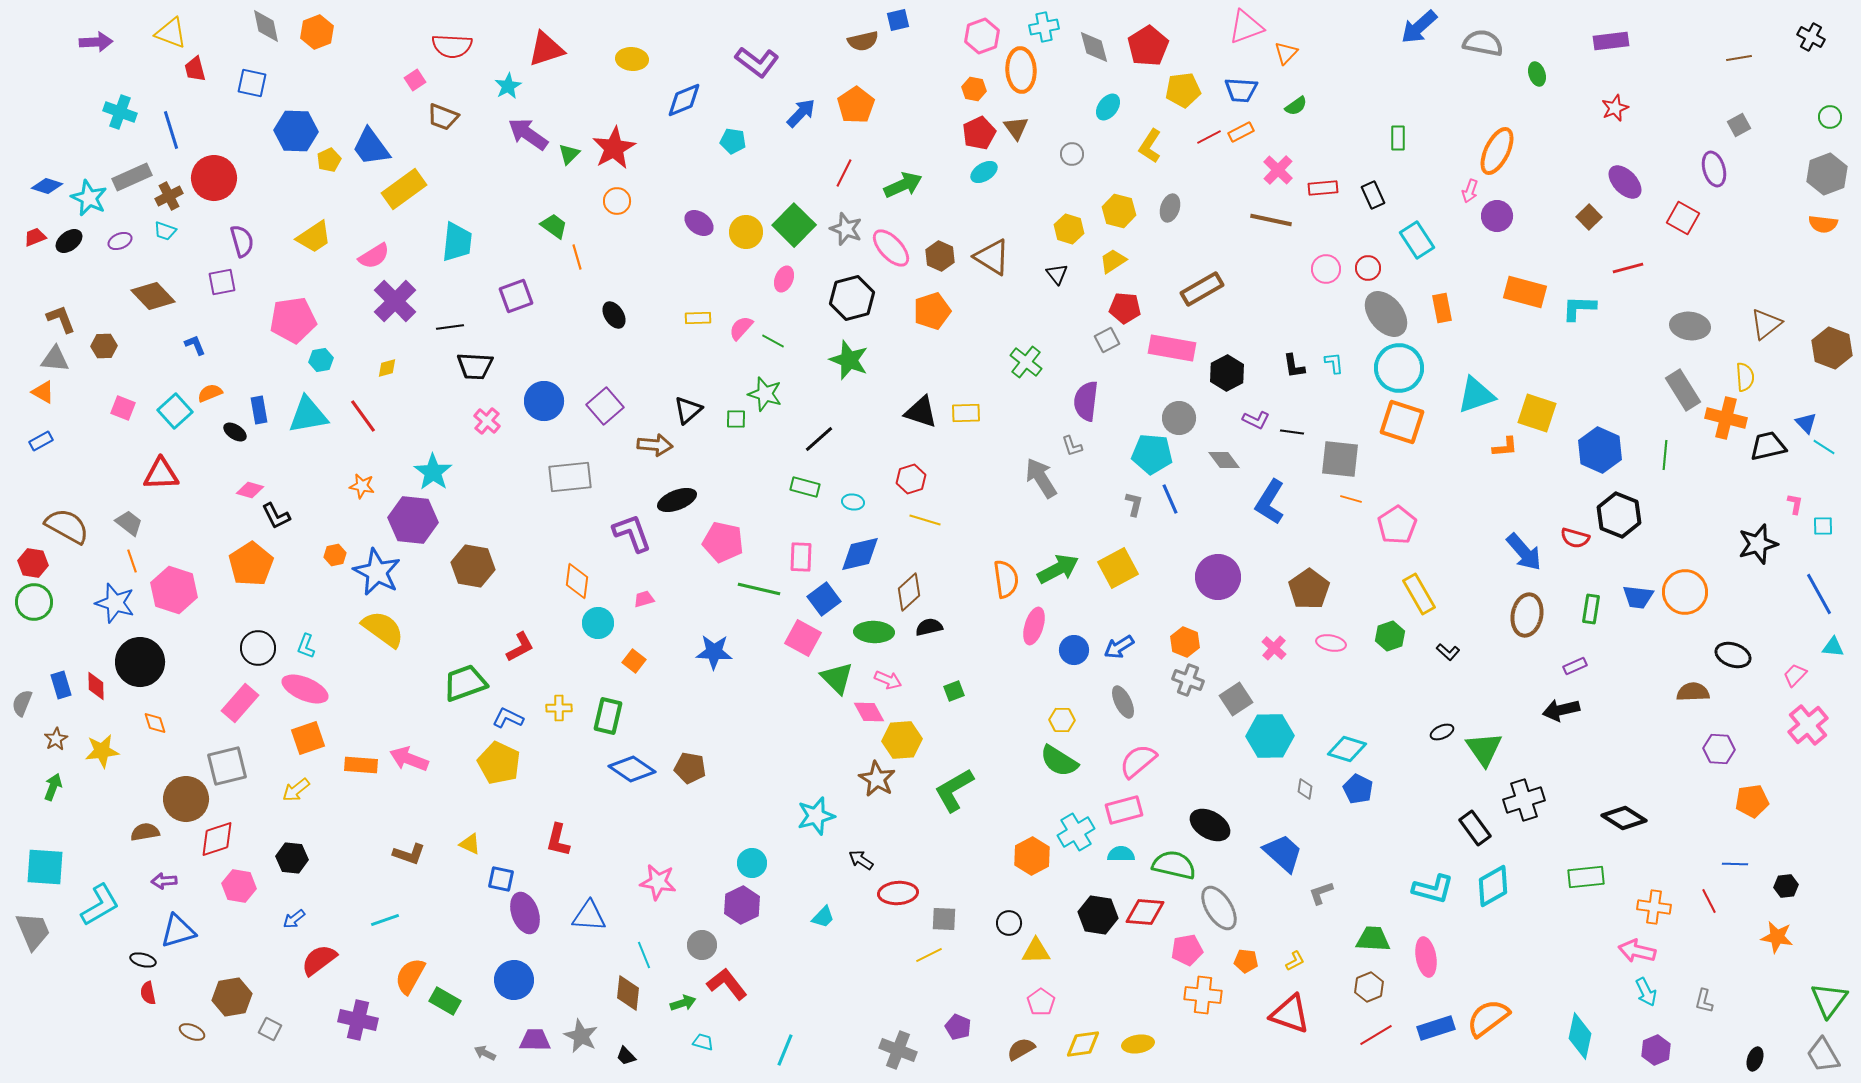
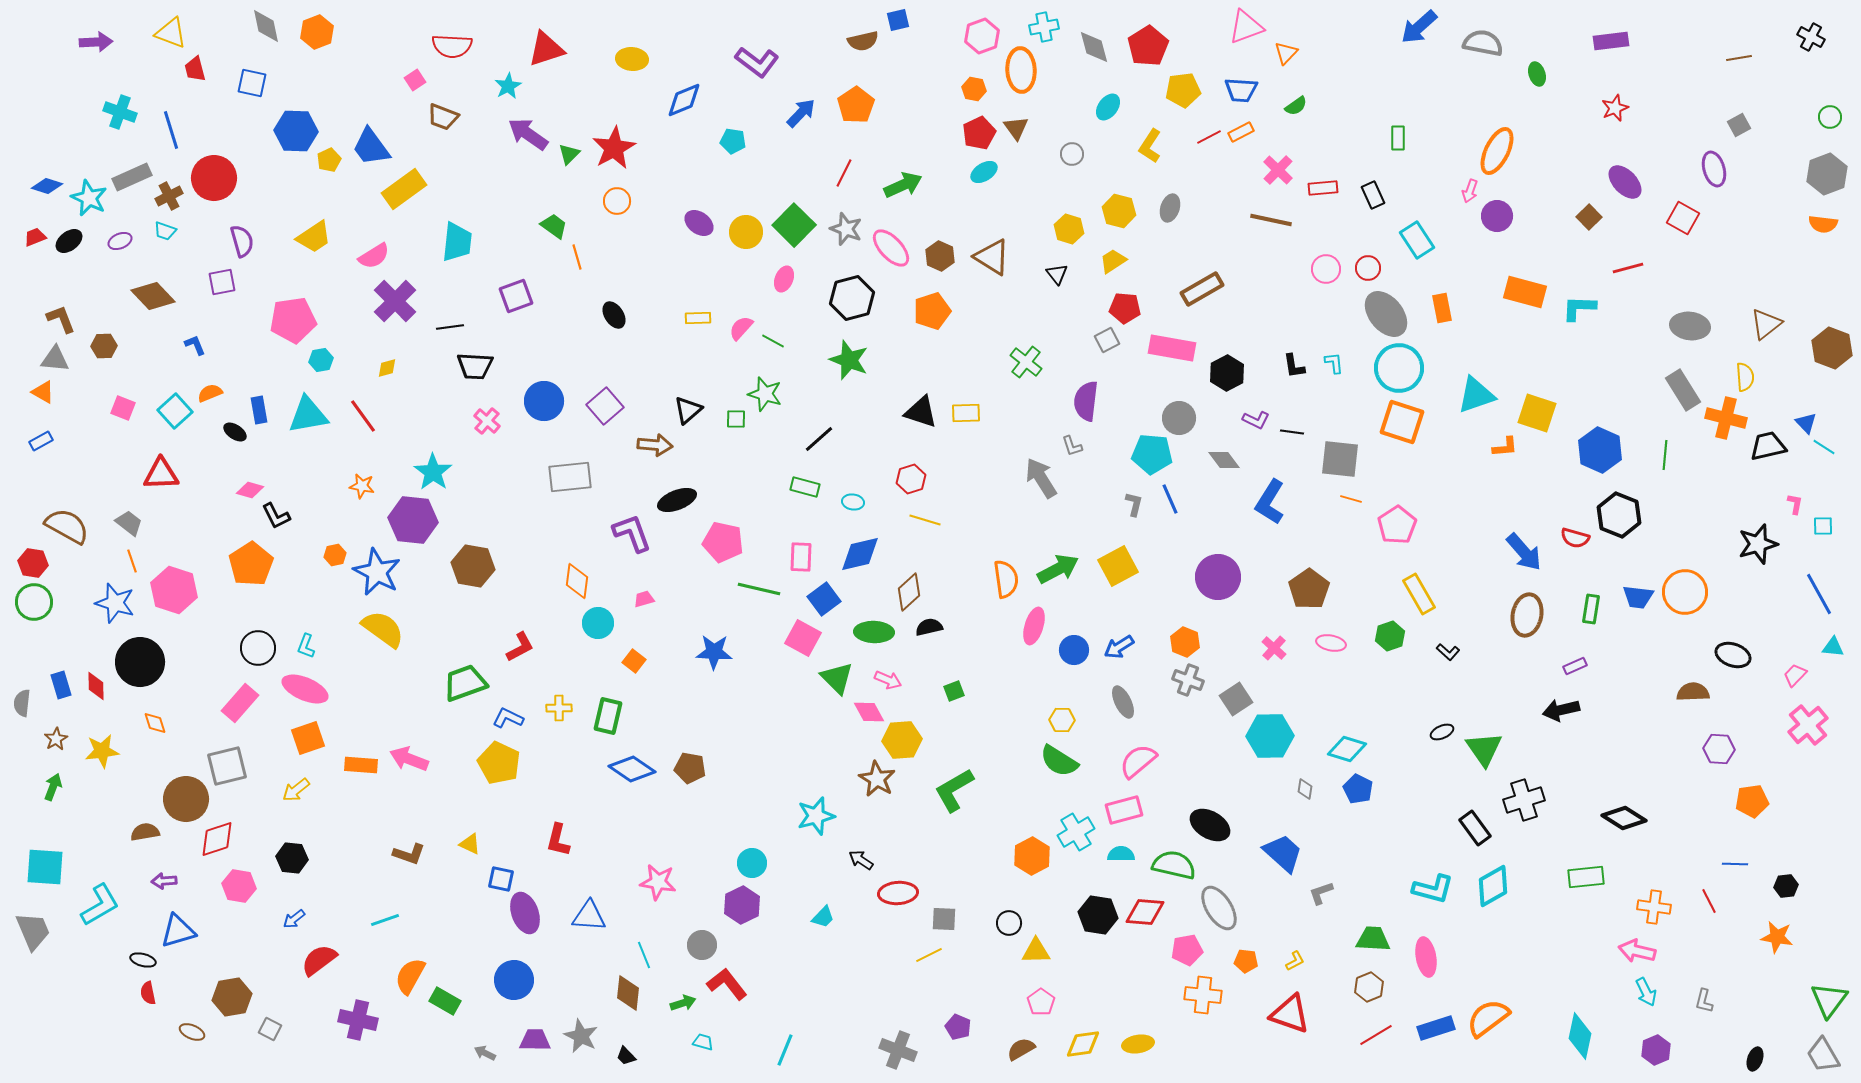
yellow square at (1118, 568): moved 2 px up
gray semicircle at (22, 703): rotated 16 degrees counterclockwise
